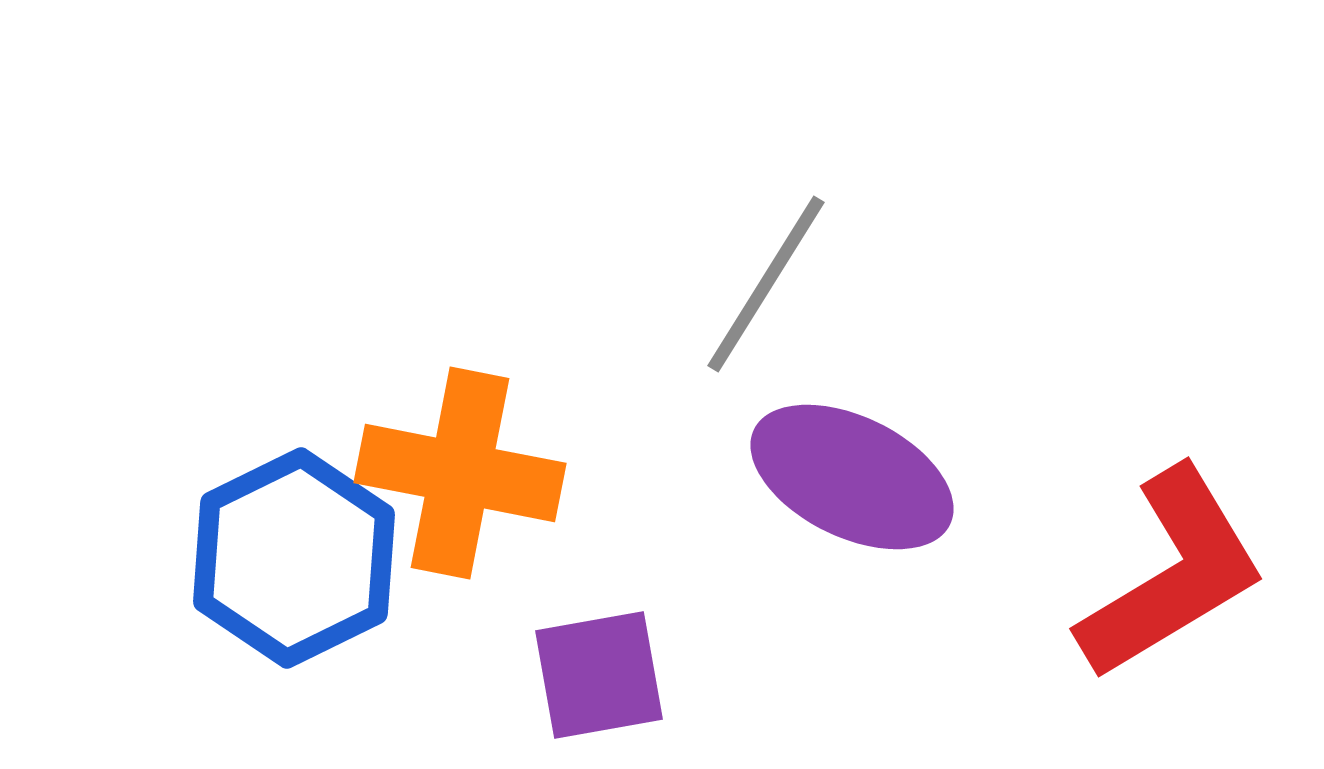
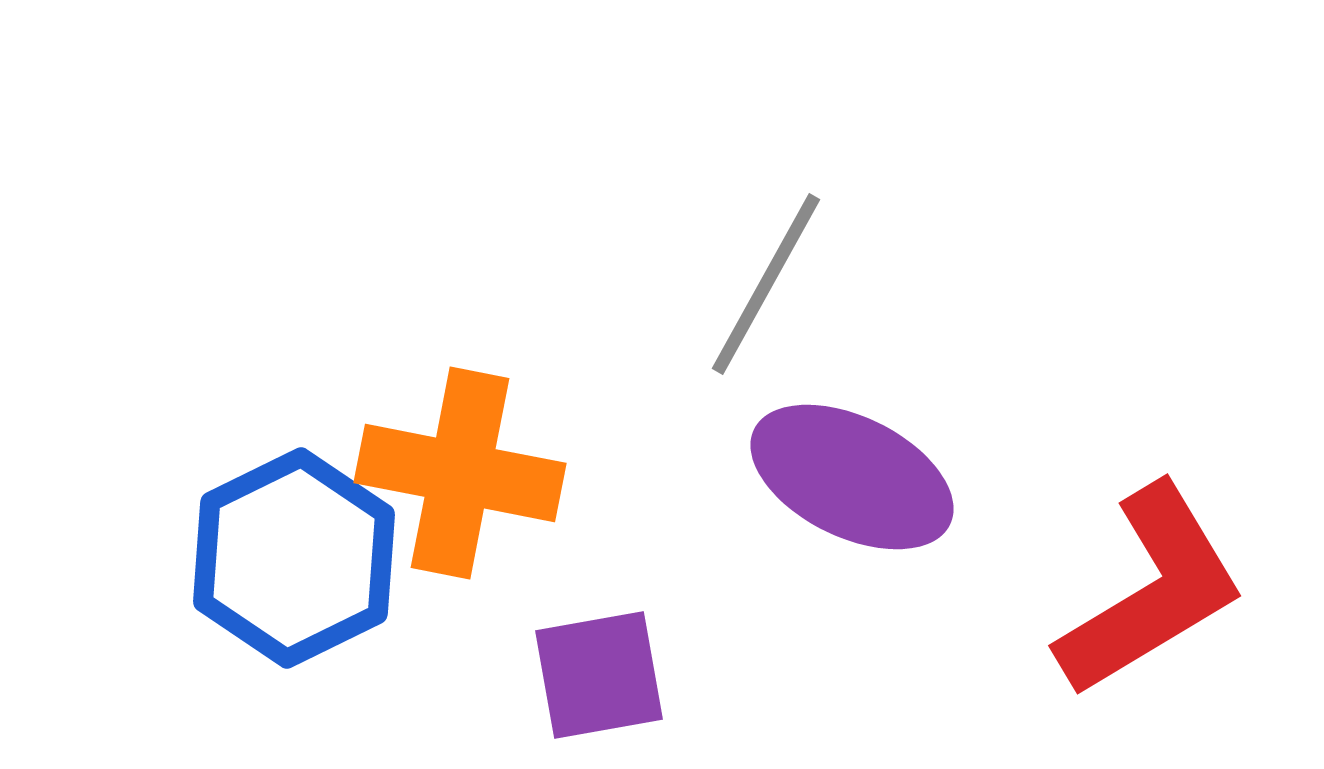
gray line: rotated 3 degrees counterclockwise
red L-shape: moved 21 px left, 17 px down
